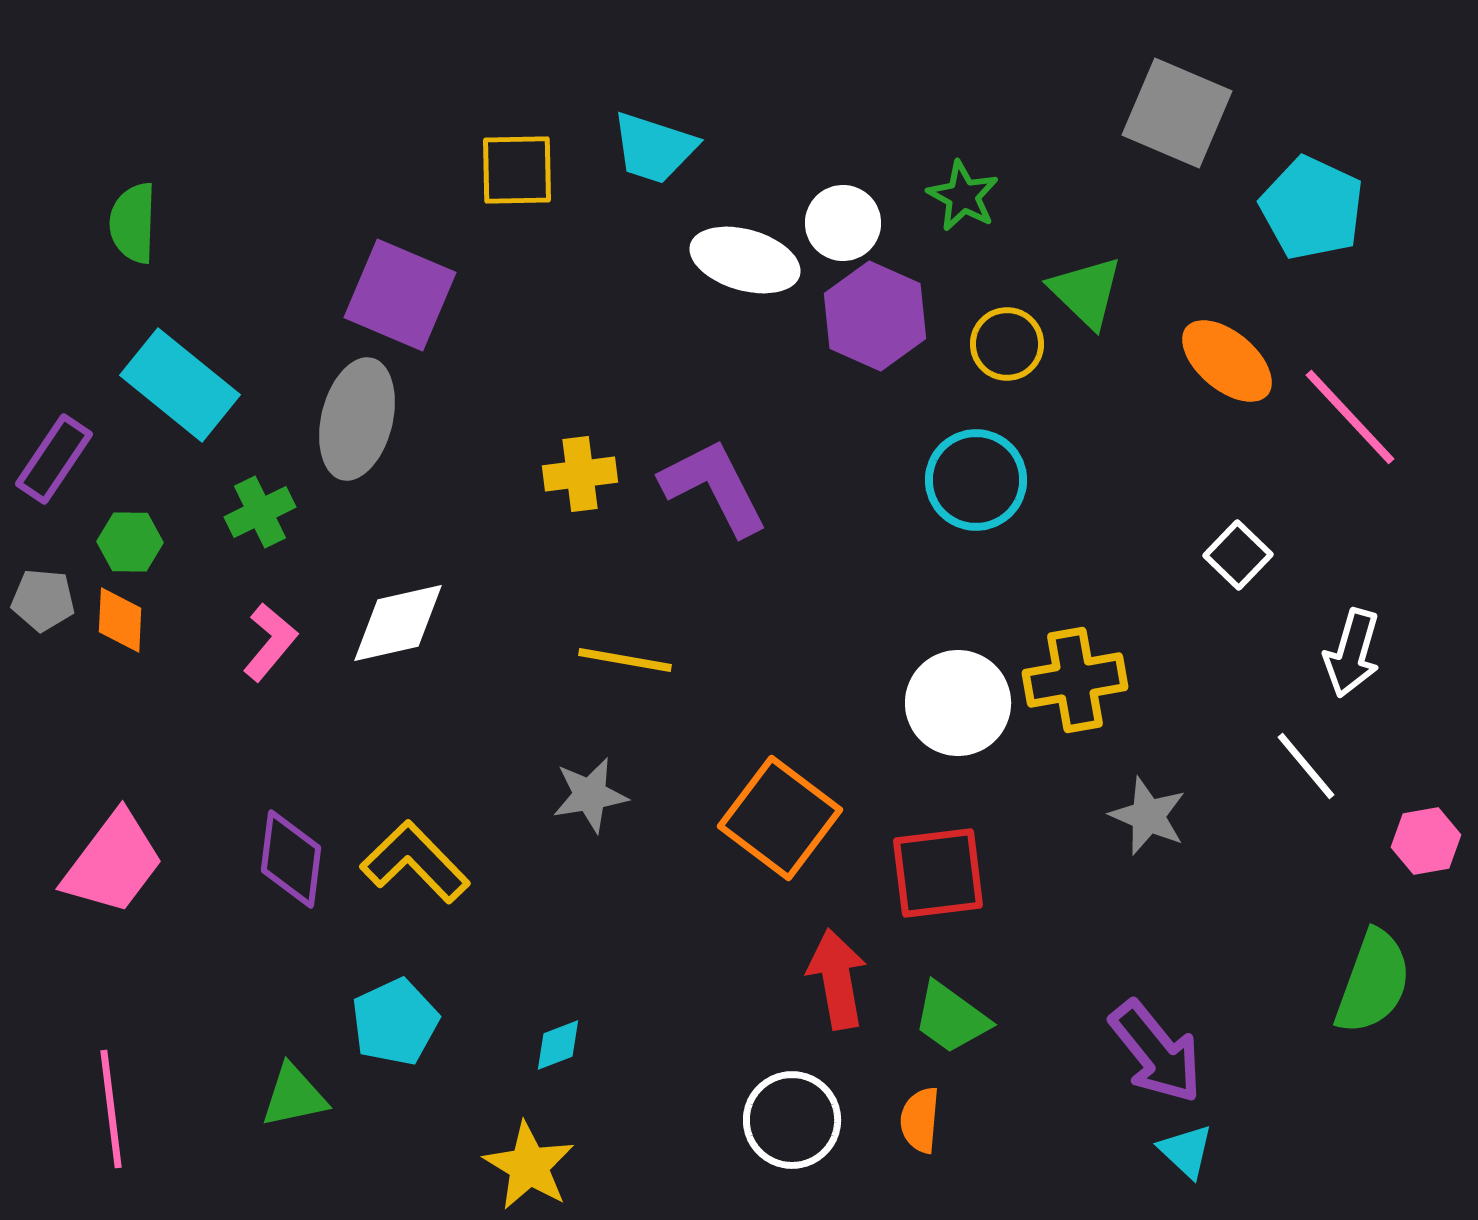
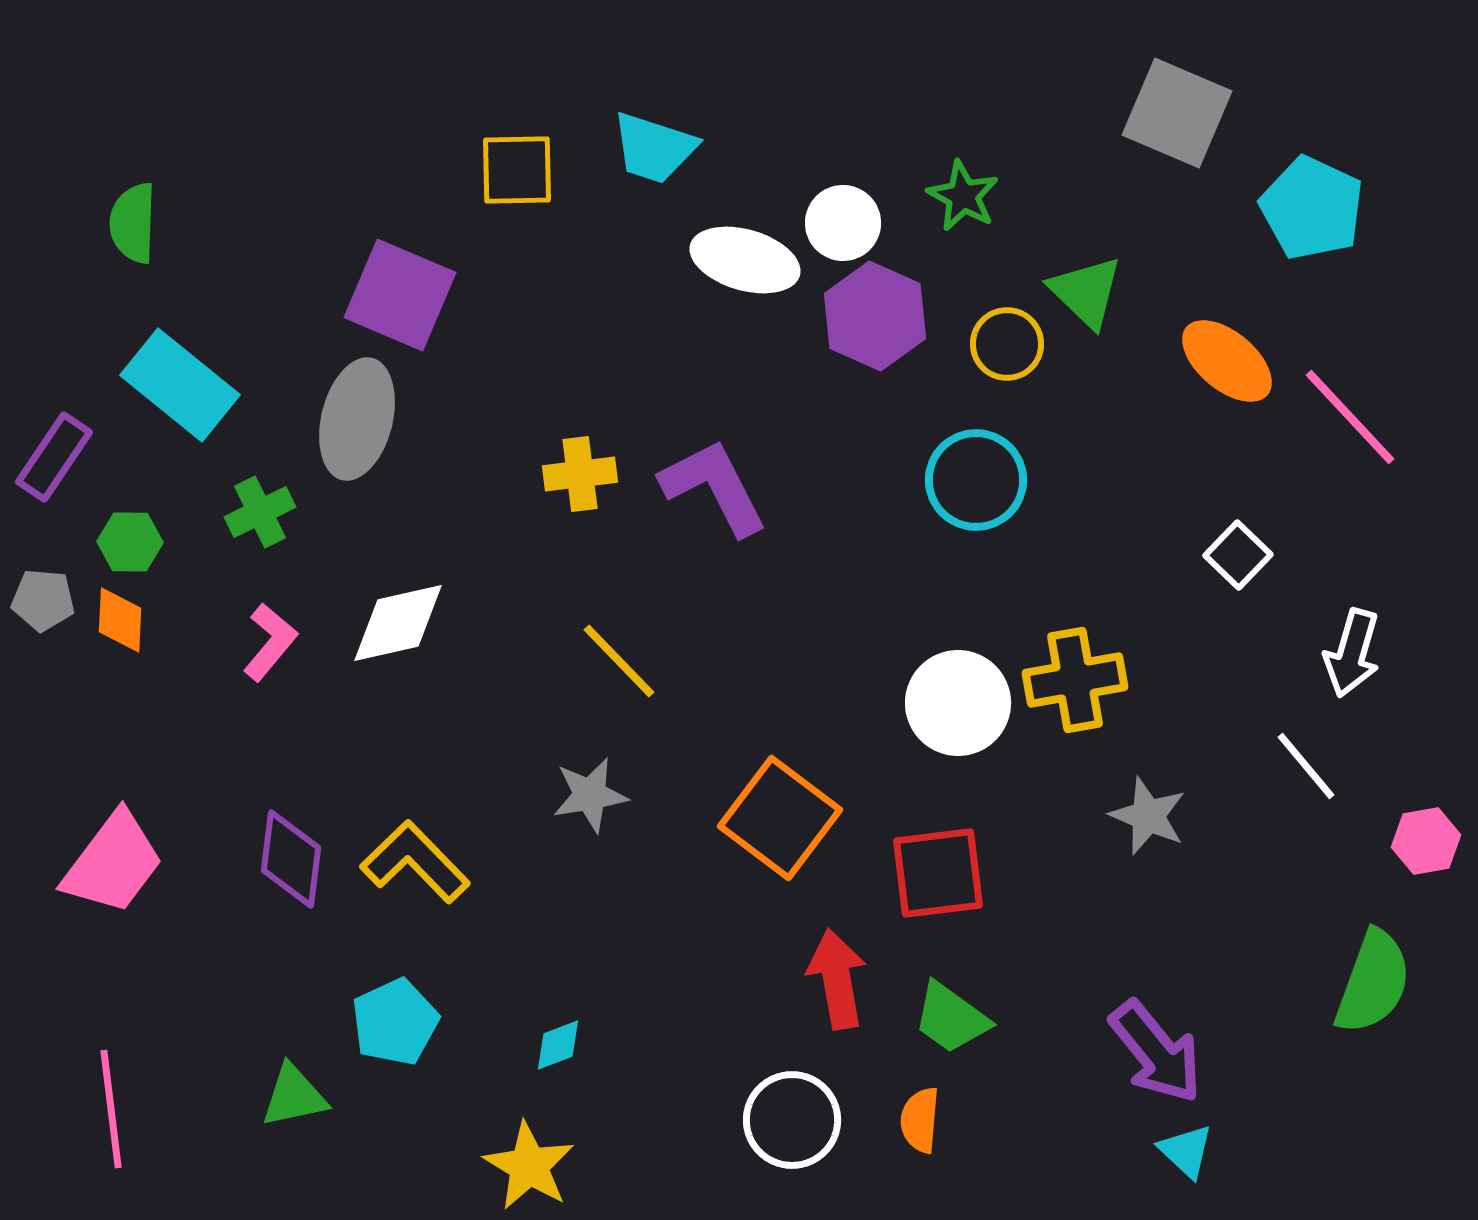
purple rectangle at (54, 459): moved 2 px up
yellow line at (625, 660): moved 6 px left, 1 px down; rotated 36 degrees clockwise
